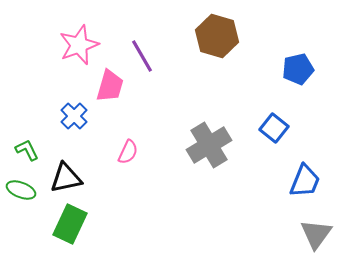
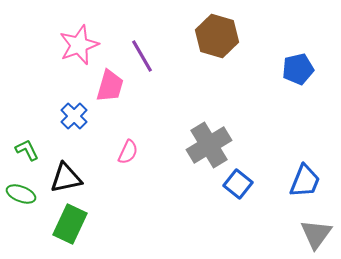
blue square: moved 36 px left, 56 px down
green ellipse: moved 4 px down
